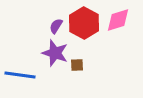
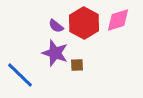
purple semicircle: rotated 84 degrees counterclockwise
blue line: rotated 36 degrees clockwise
